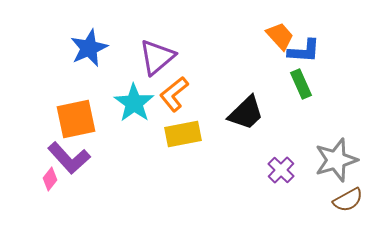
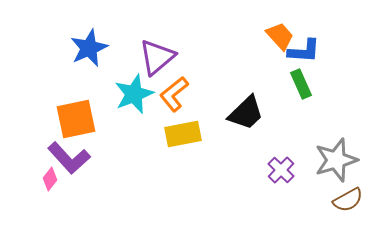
cyan star: moved 9 px up; rotated 15 degrees clockwise
